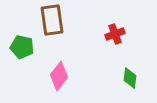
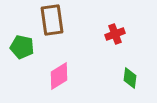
pink diamond: rotated 20 degrees clockwise
